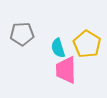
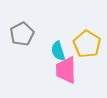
gray pentagon: rotated 25 degrees counterclockwise
cyan semicircle: moved 3 px down
